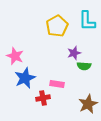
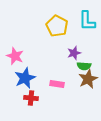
yellow pentagon: rotated 15 degrees counterclockwise
red cross: moved 12 px left; rotated 16 degrees clockwise
brown star: moved 25 px up
